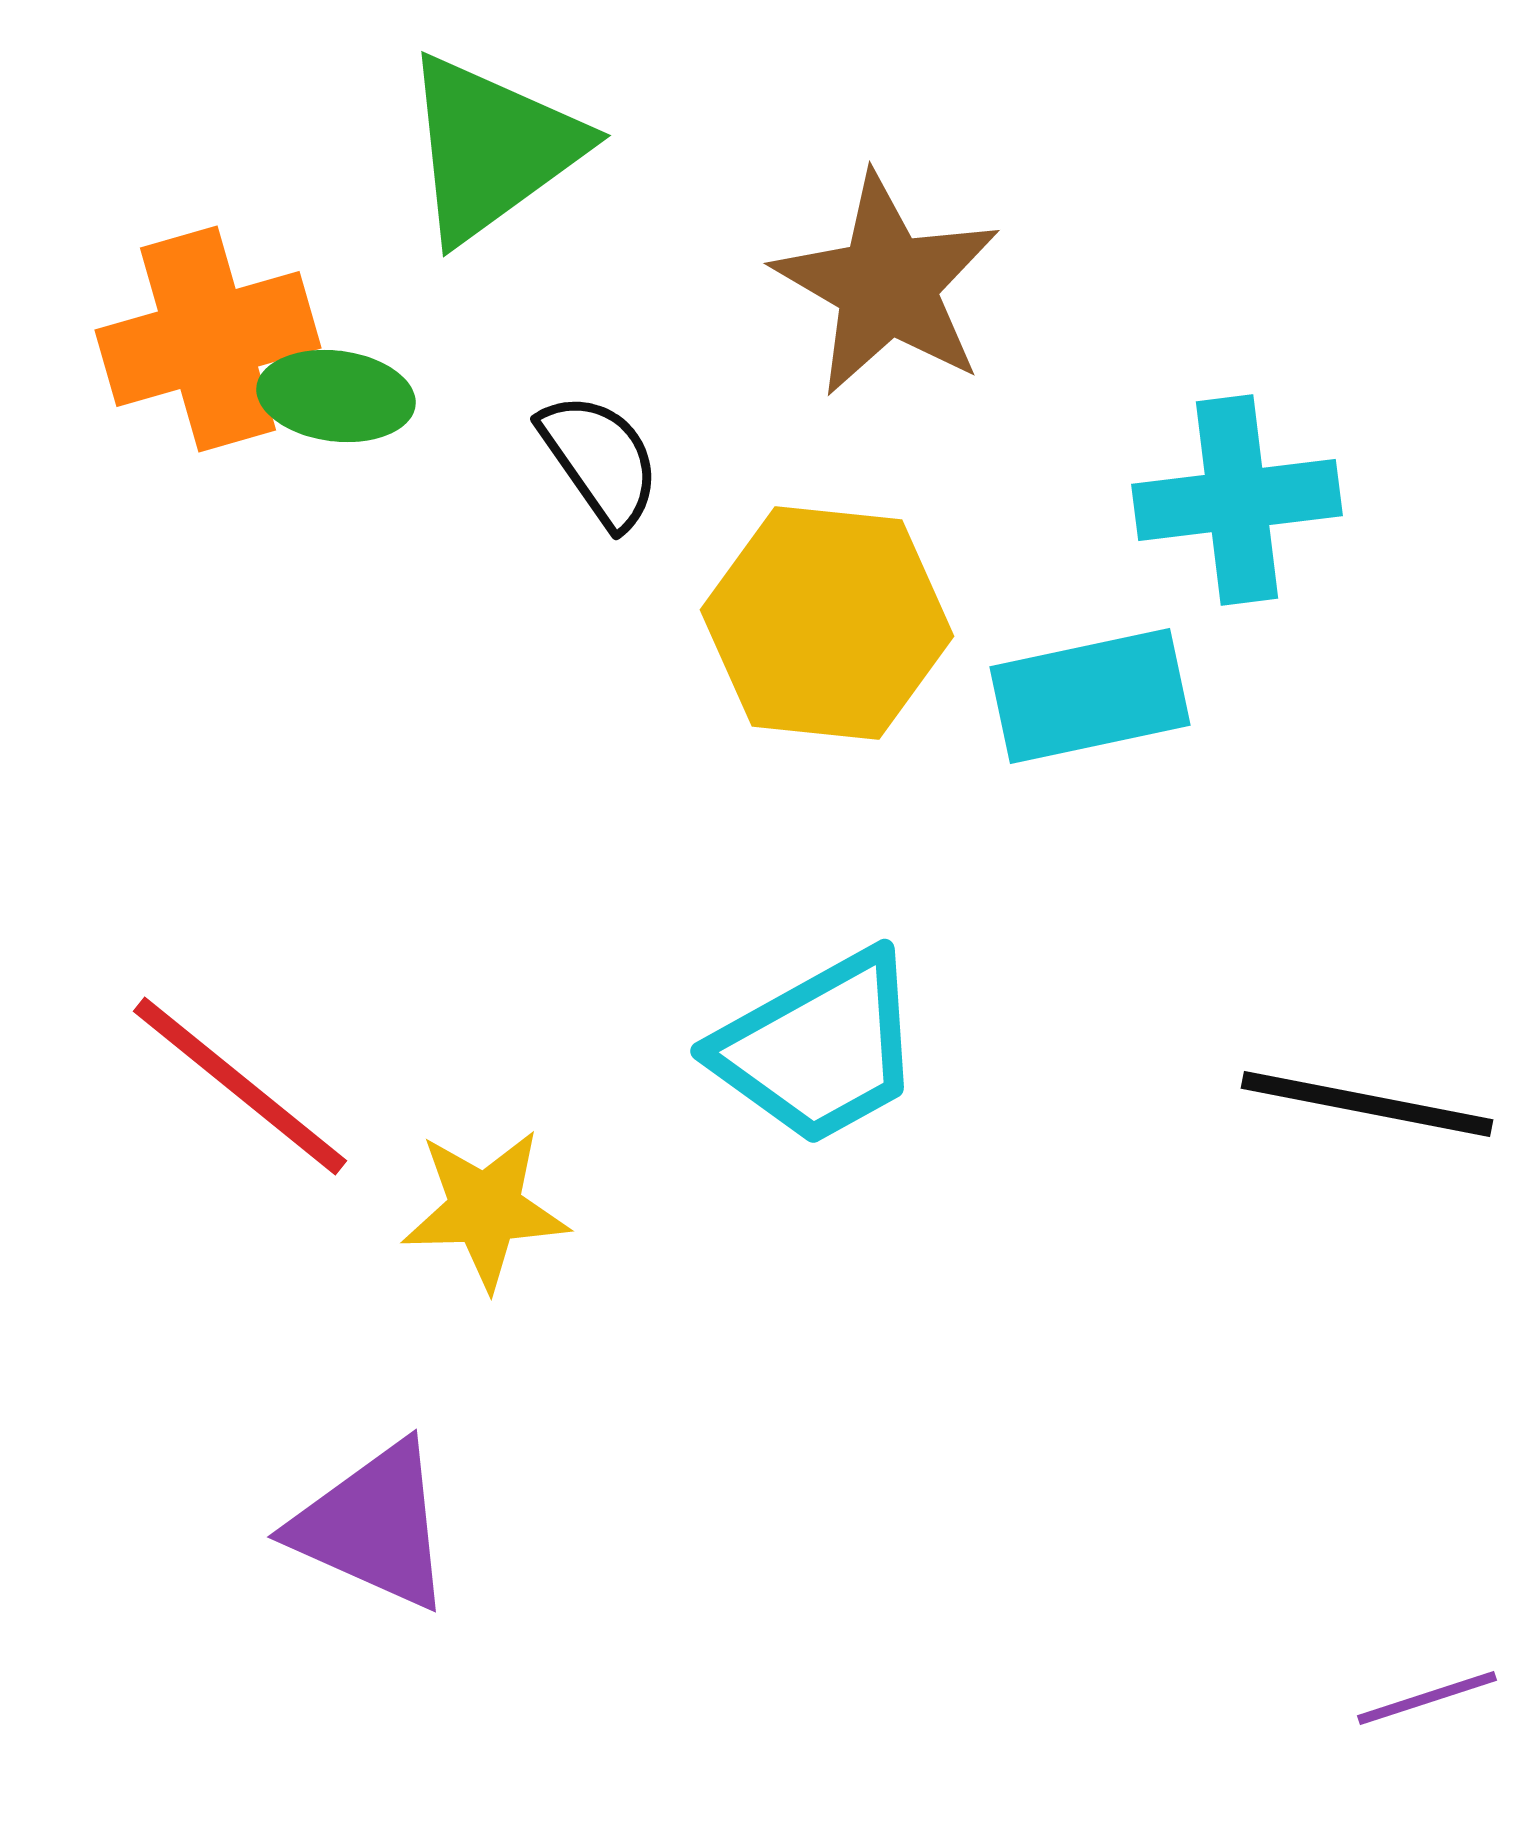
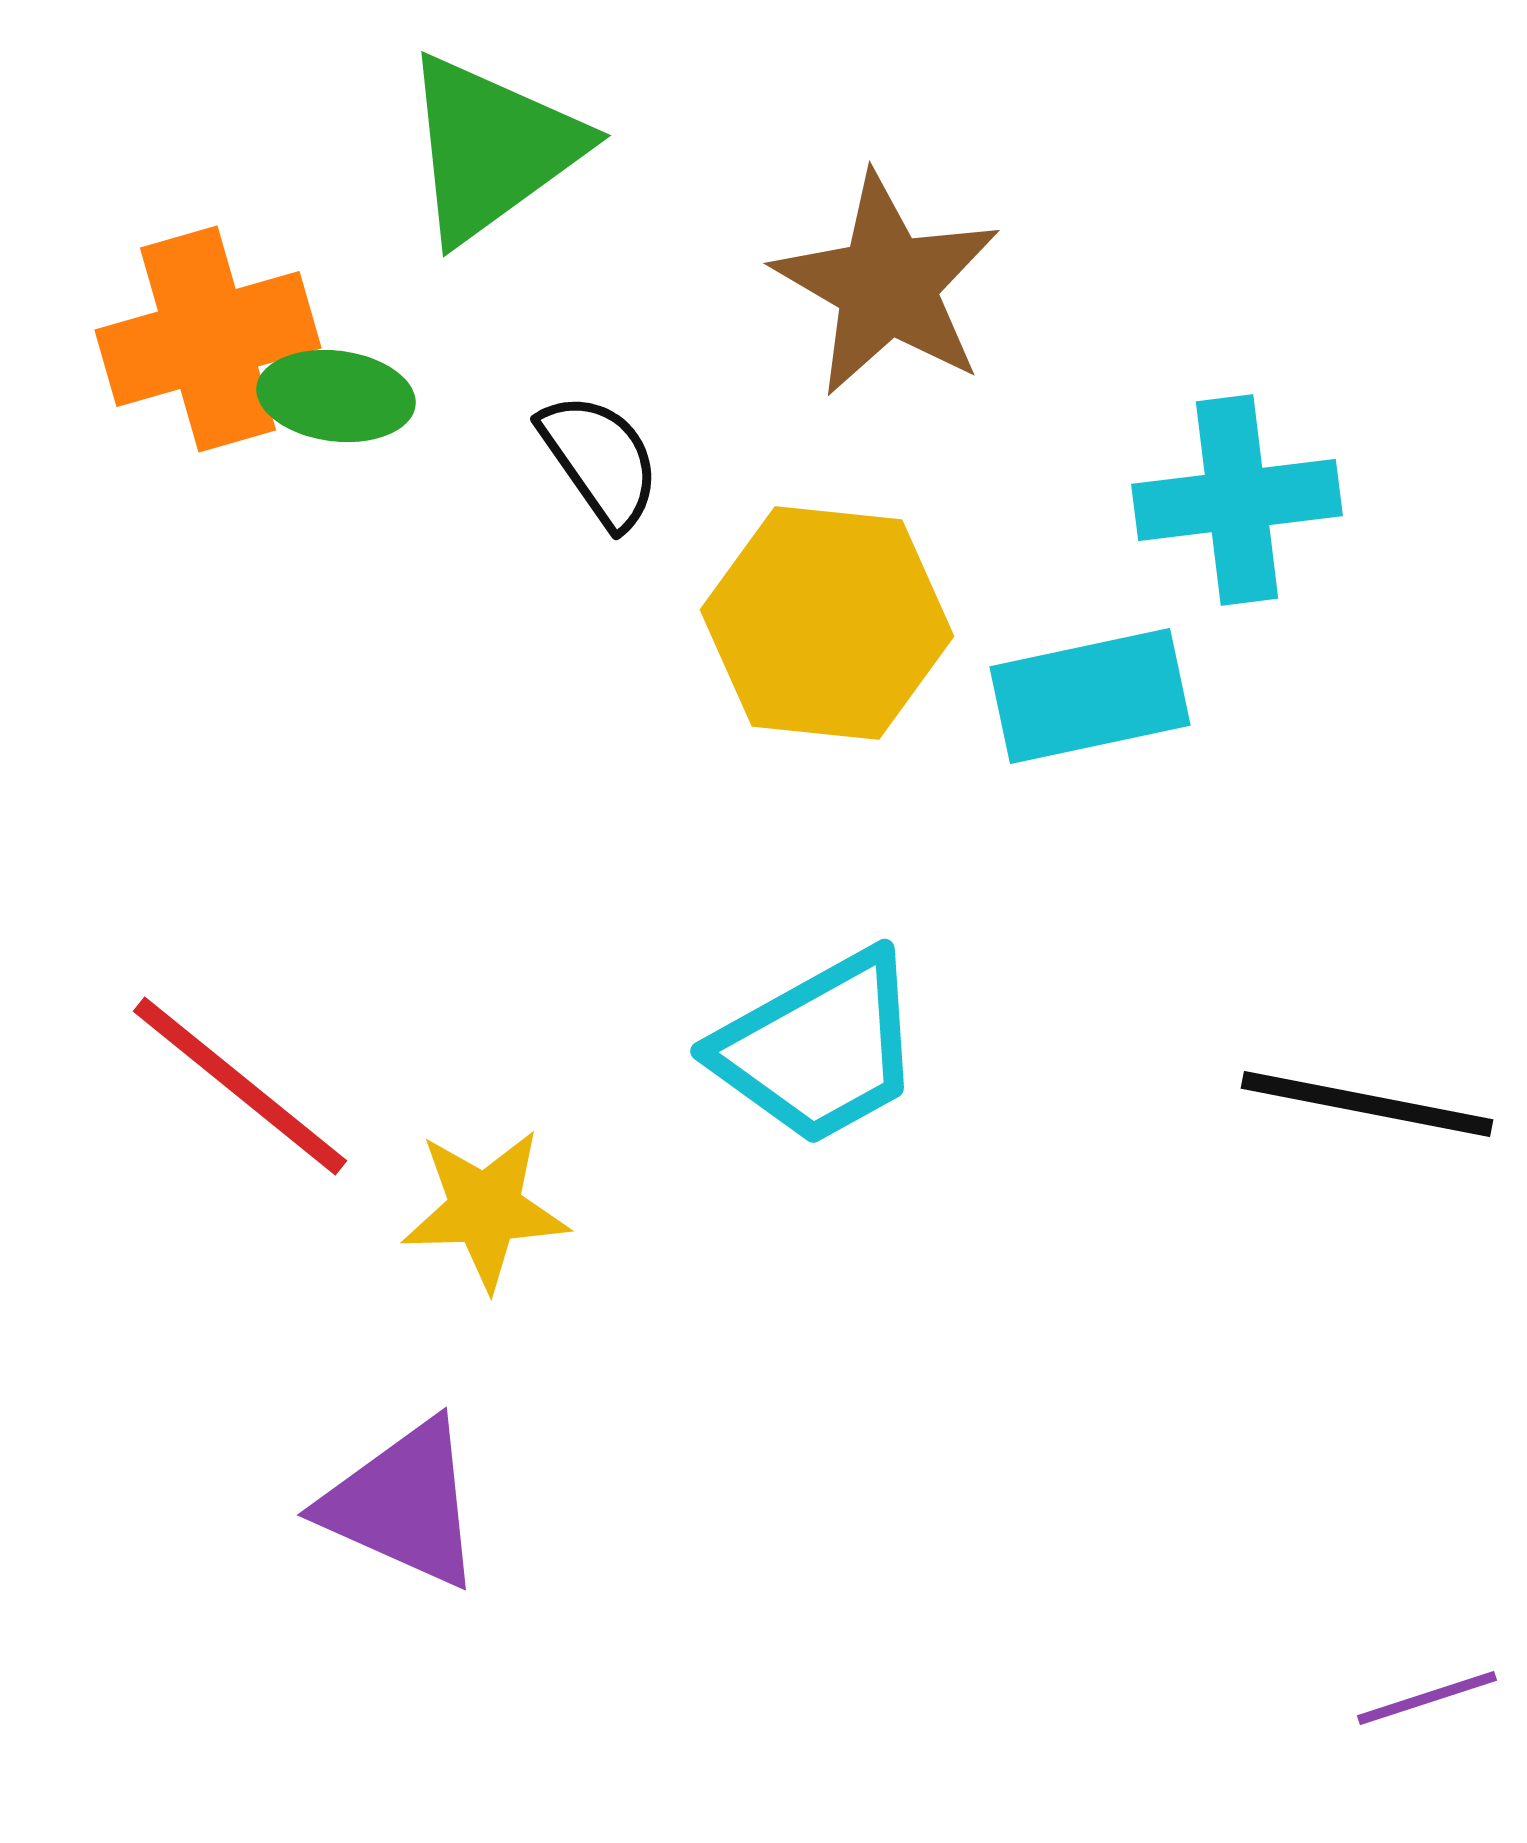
purple triangle: moved 30 px right, 22 px up
